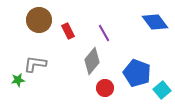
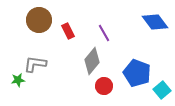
red circle: moved 1 px left, 2 px up
